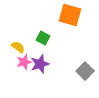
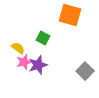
yellow semicircle: moved 1 px down
purple star: moved 2 px left, 1 px down
